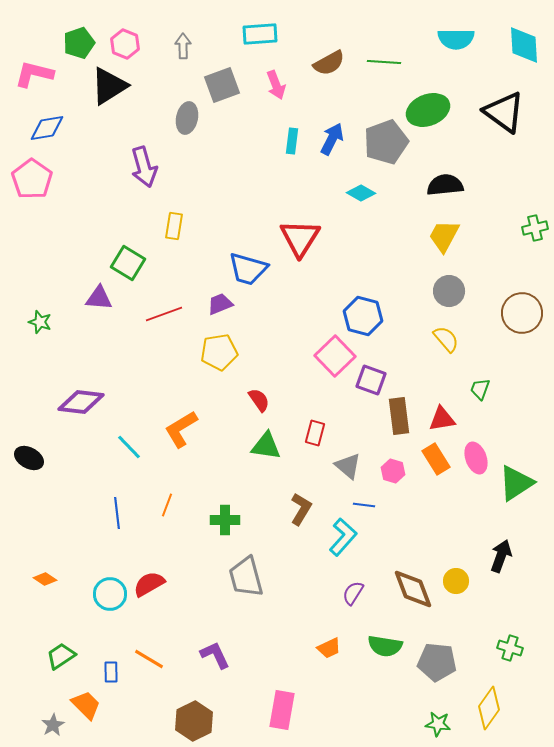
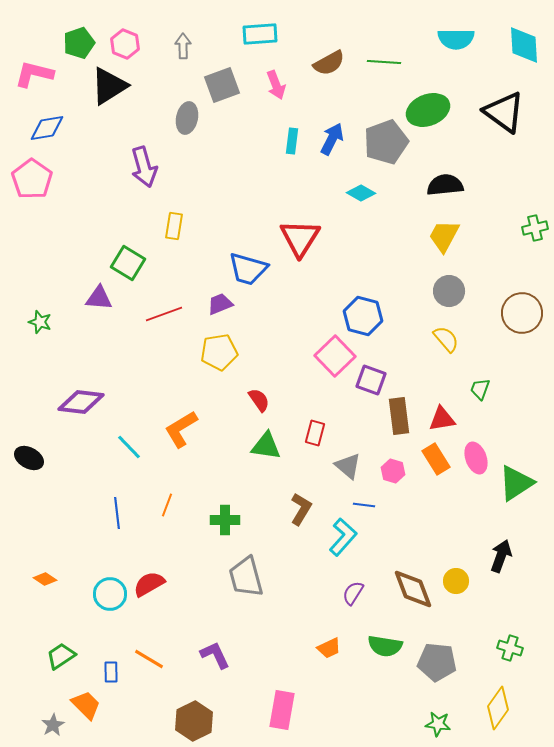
yellow diamond at (489, 708): moved 9 px right
